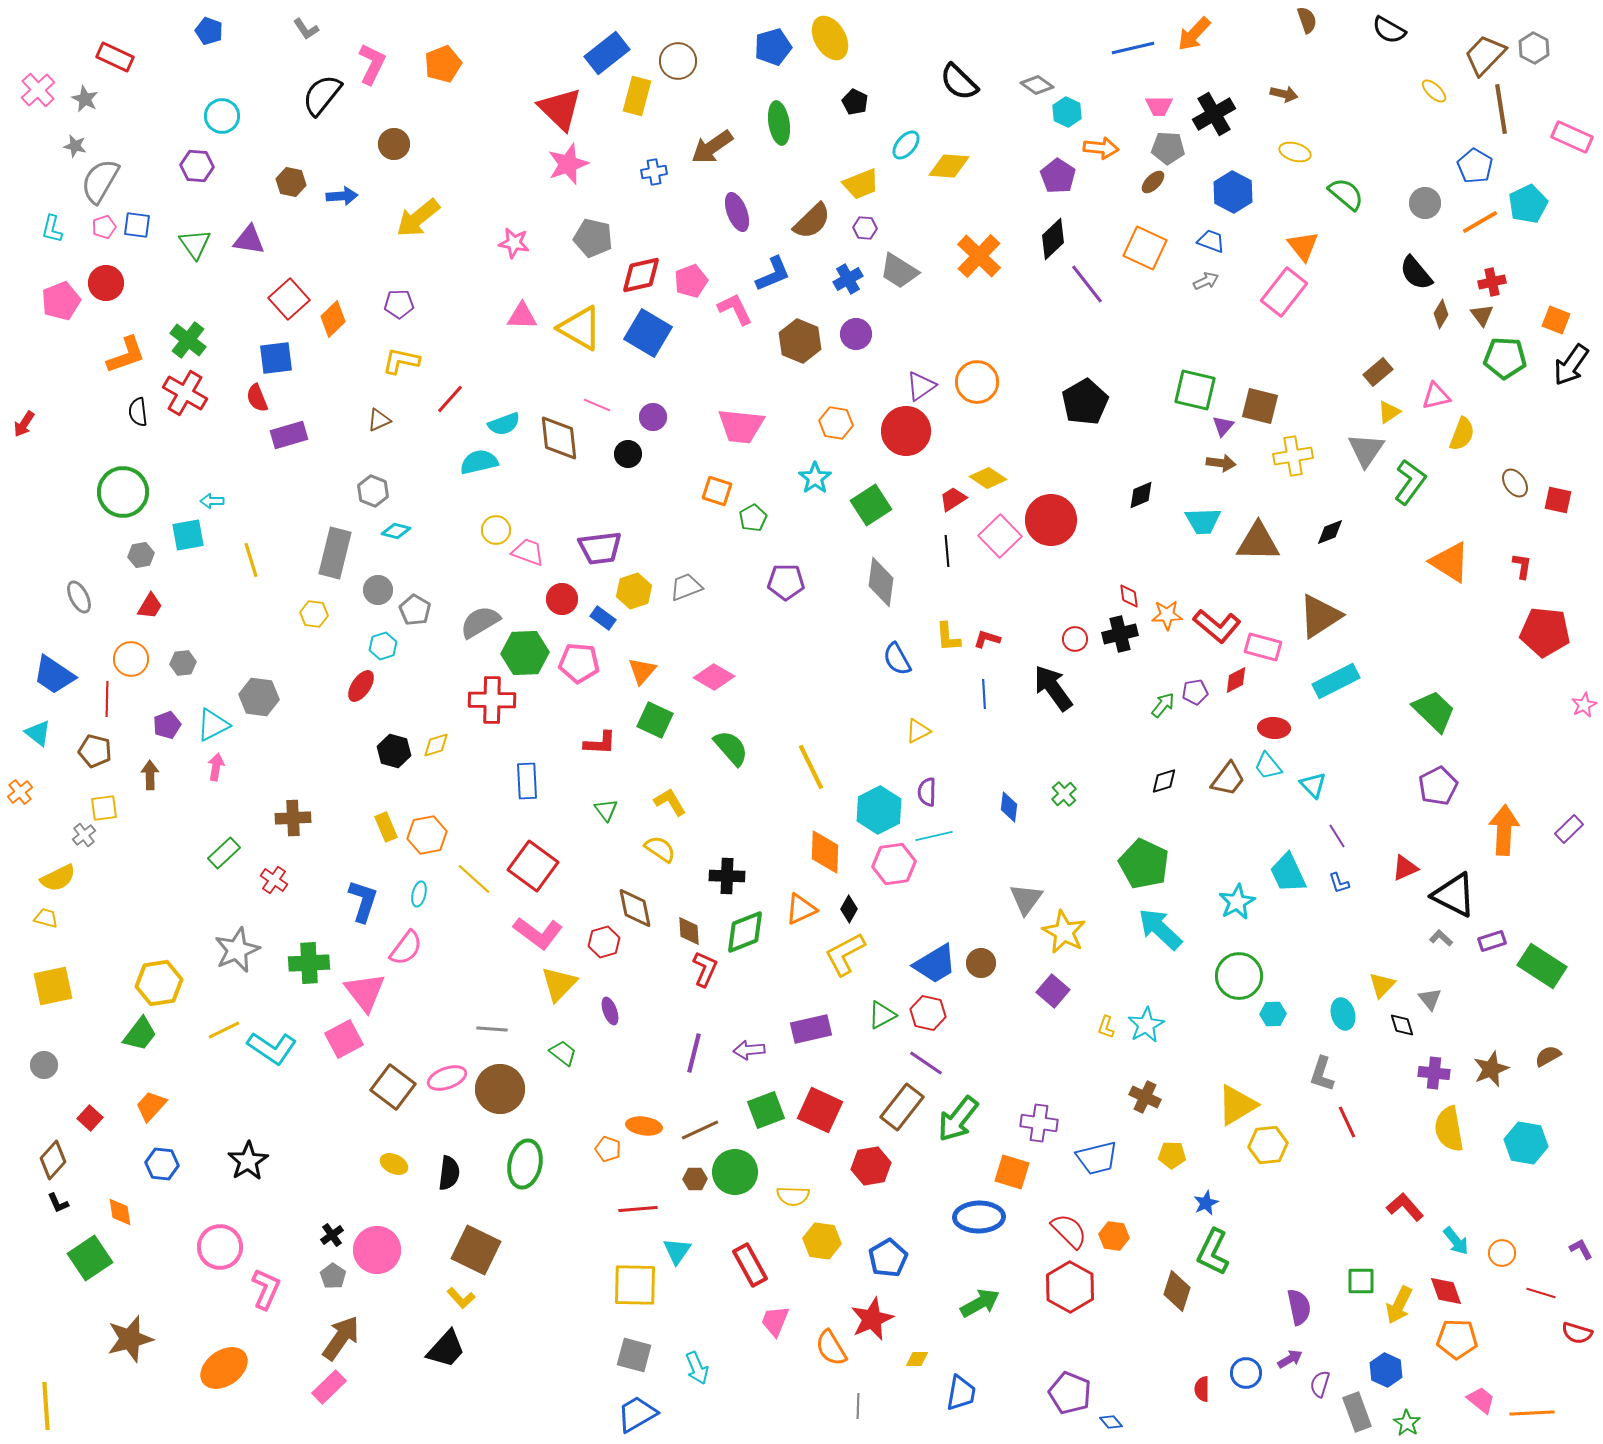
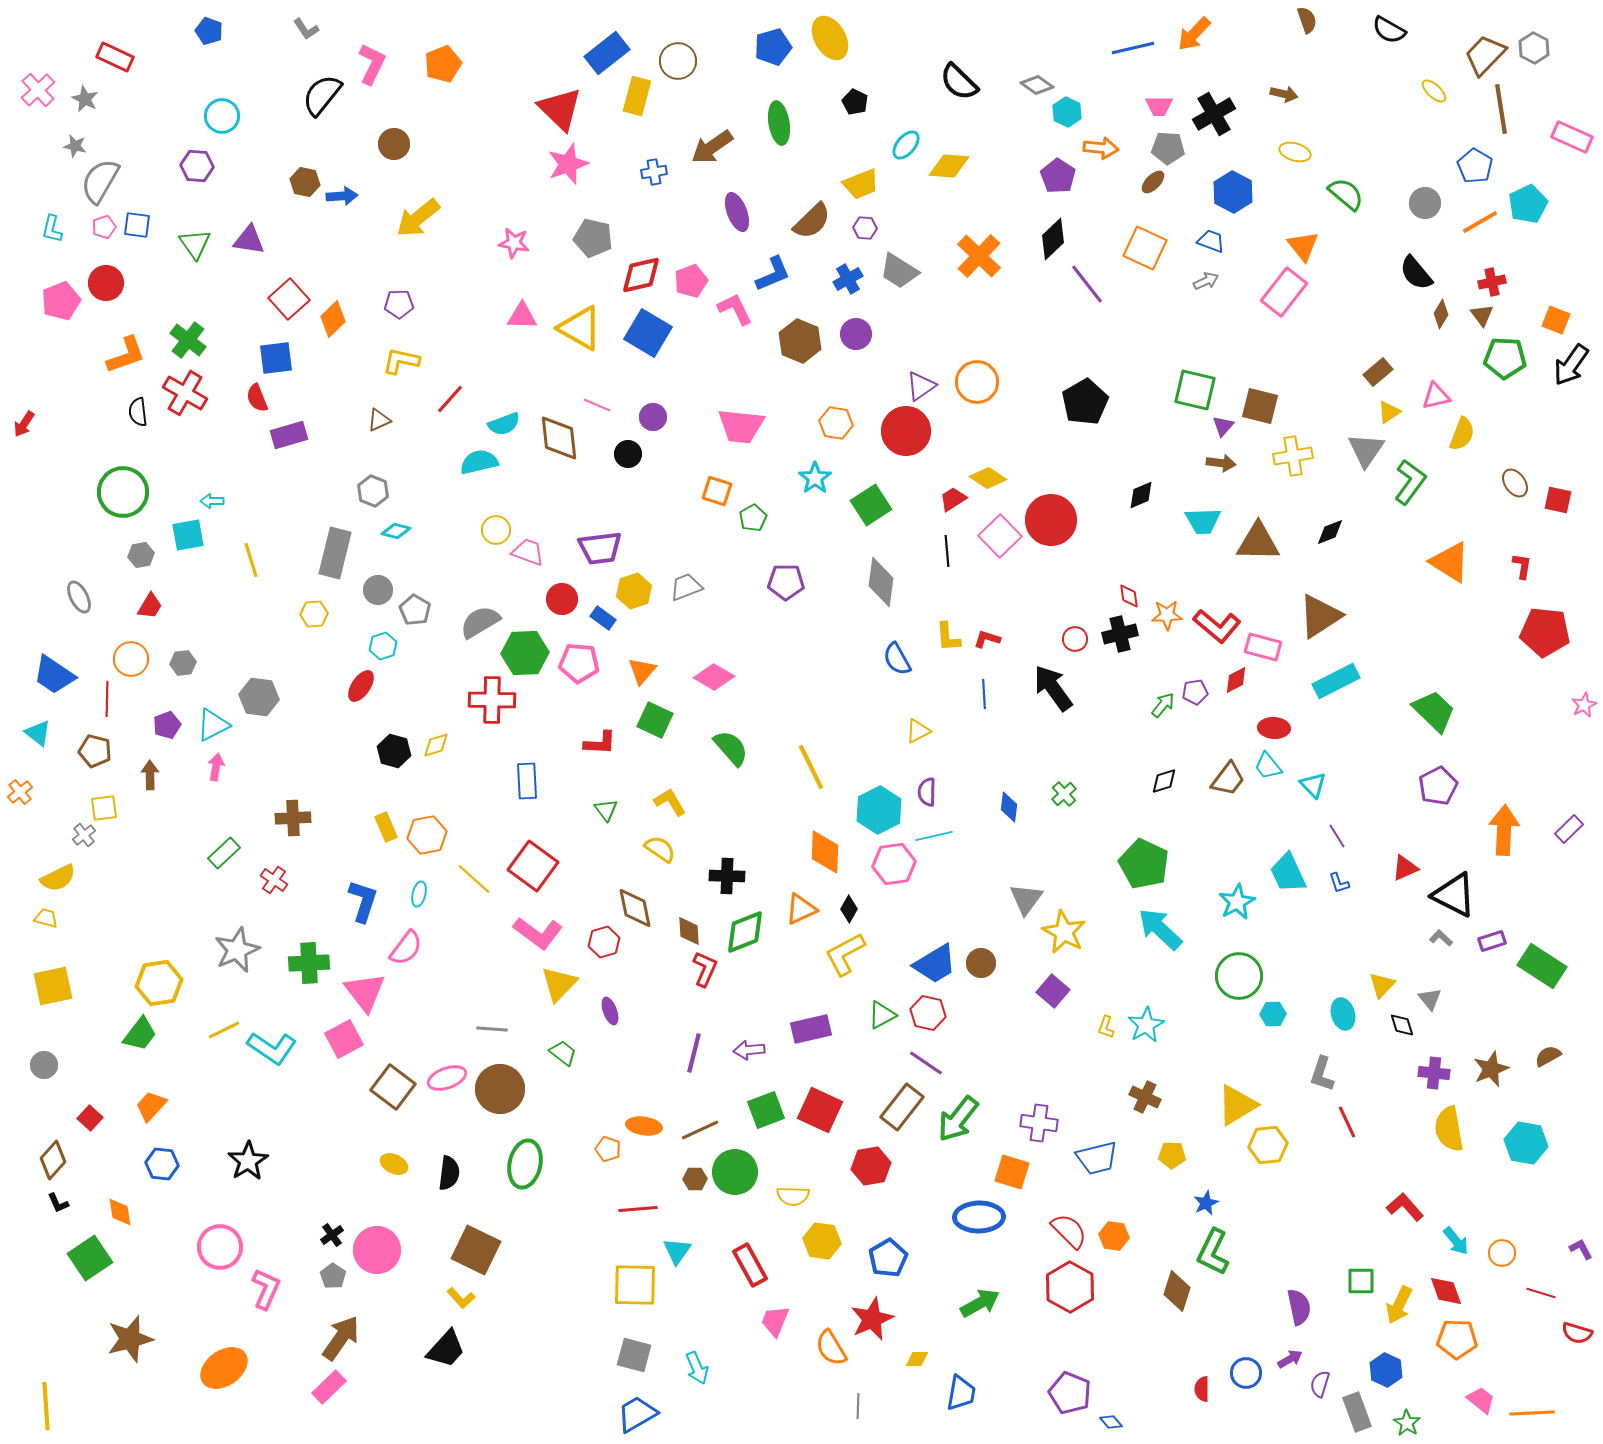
brown hexagon at (291, 182): moved 14 px right
yellow hexagon at (314, 614): rotated 12 degrees counterclockwise
